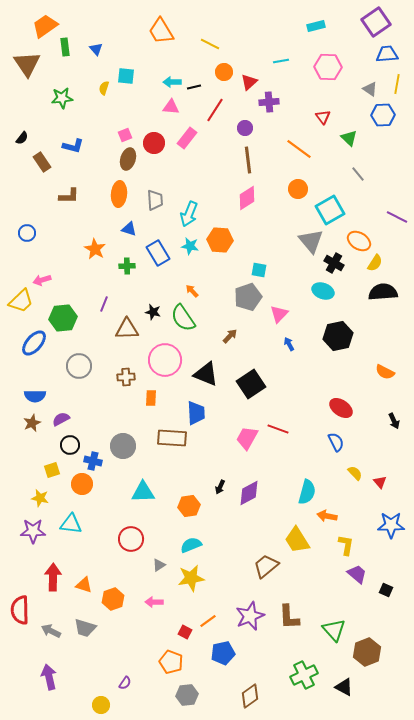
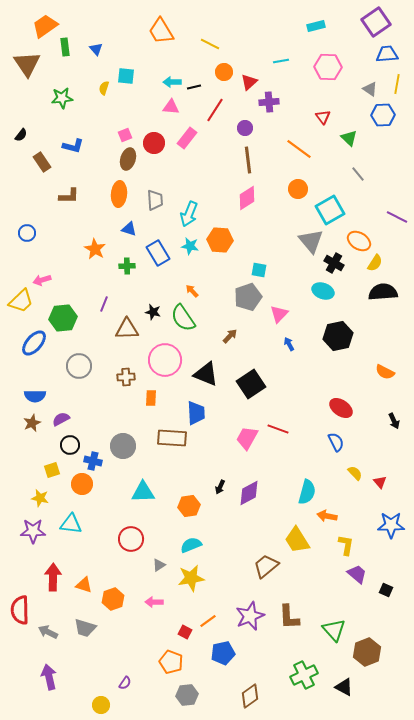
black semicircle at (22, 138): moved 1 px left, 3 px up
gray arrow at (51, 631): moved 3 px left, 1 px down
